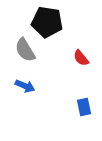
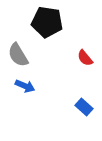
gray semicircle: moved 7 px left, 5 px down
red semicircle: moved 4 px right
blue rectangle: rotated 36 degrees counterclockwise
